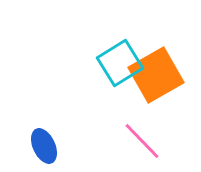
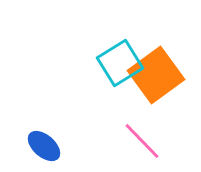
orange square: rotated 6 degrees counterclockwise
blue ellipse: rotated 24 degrees counterclockwise
